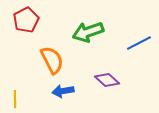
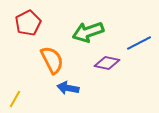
red pentagon: moved 2 px right, 3 px down
purple diamond: moved 17 px up; rotated 30 degrees counterclockwise
blue arrow: moved 5 px right, 3 px up; rotated 20 degrees clockwise
yellow line: rotated 30 degrees clockwise
